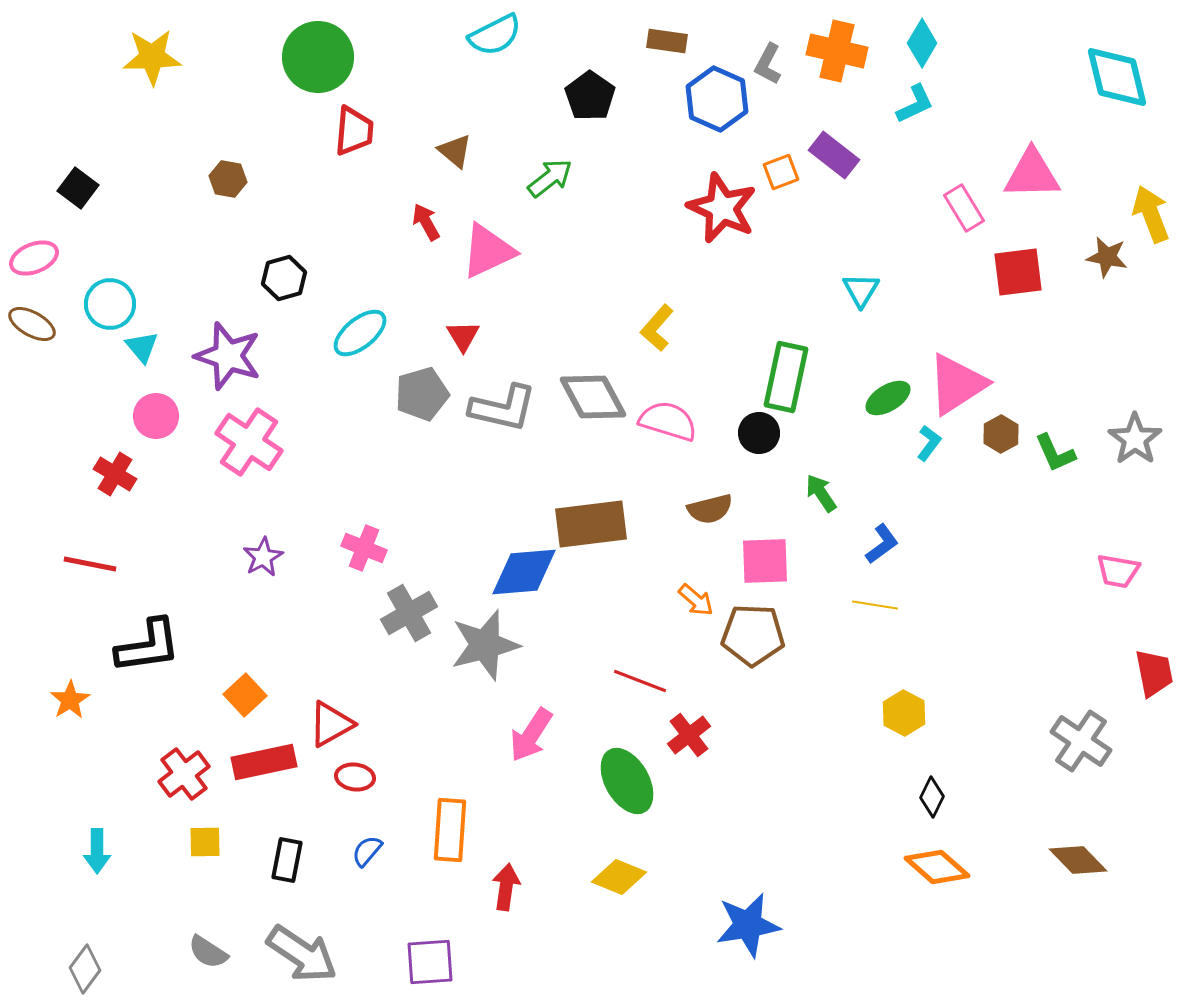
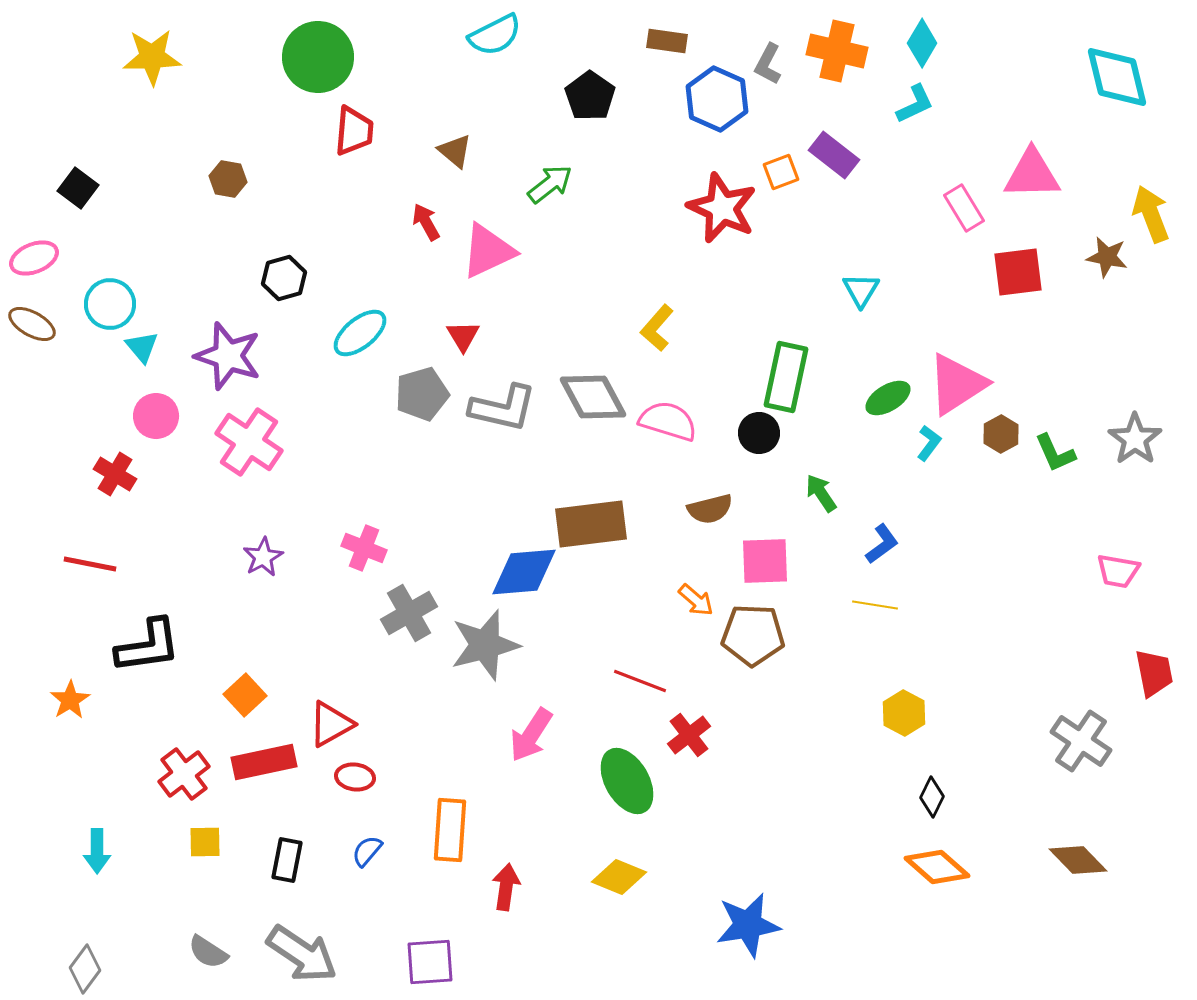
green arrow at (550, 178): moved 6 px down
